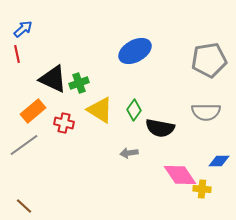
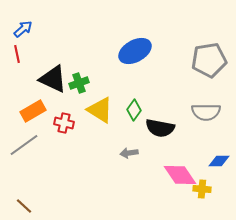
orange rectangle: rotated 10 degrees clockwise
